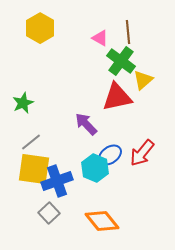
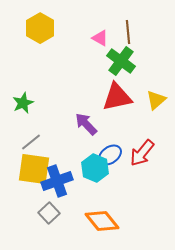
yellow triangle: moved 13 px right, 20 px down
